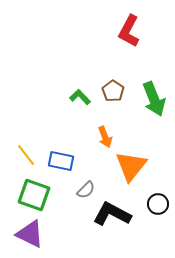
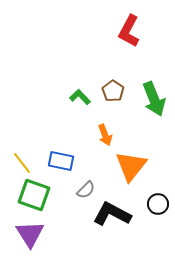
orange arrow: moved 2 px up
yellow line: moved 4 px left, 8 px down
purple triangle: rotated 32 degrees clockwise
